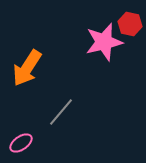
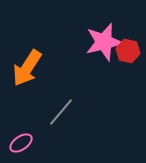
red hexagon: moved 2 px left, 27 px down
